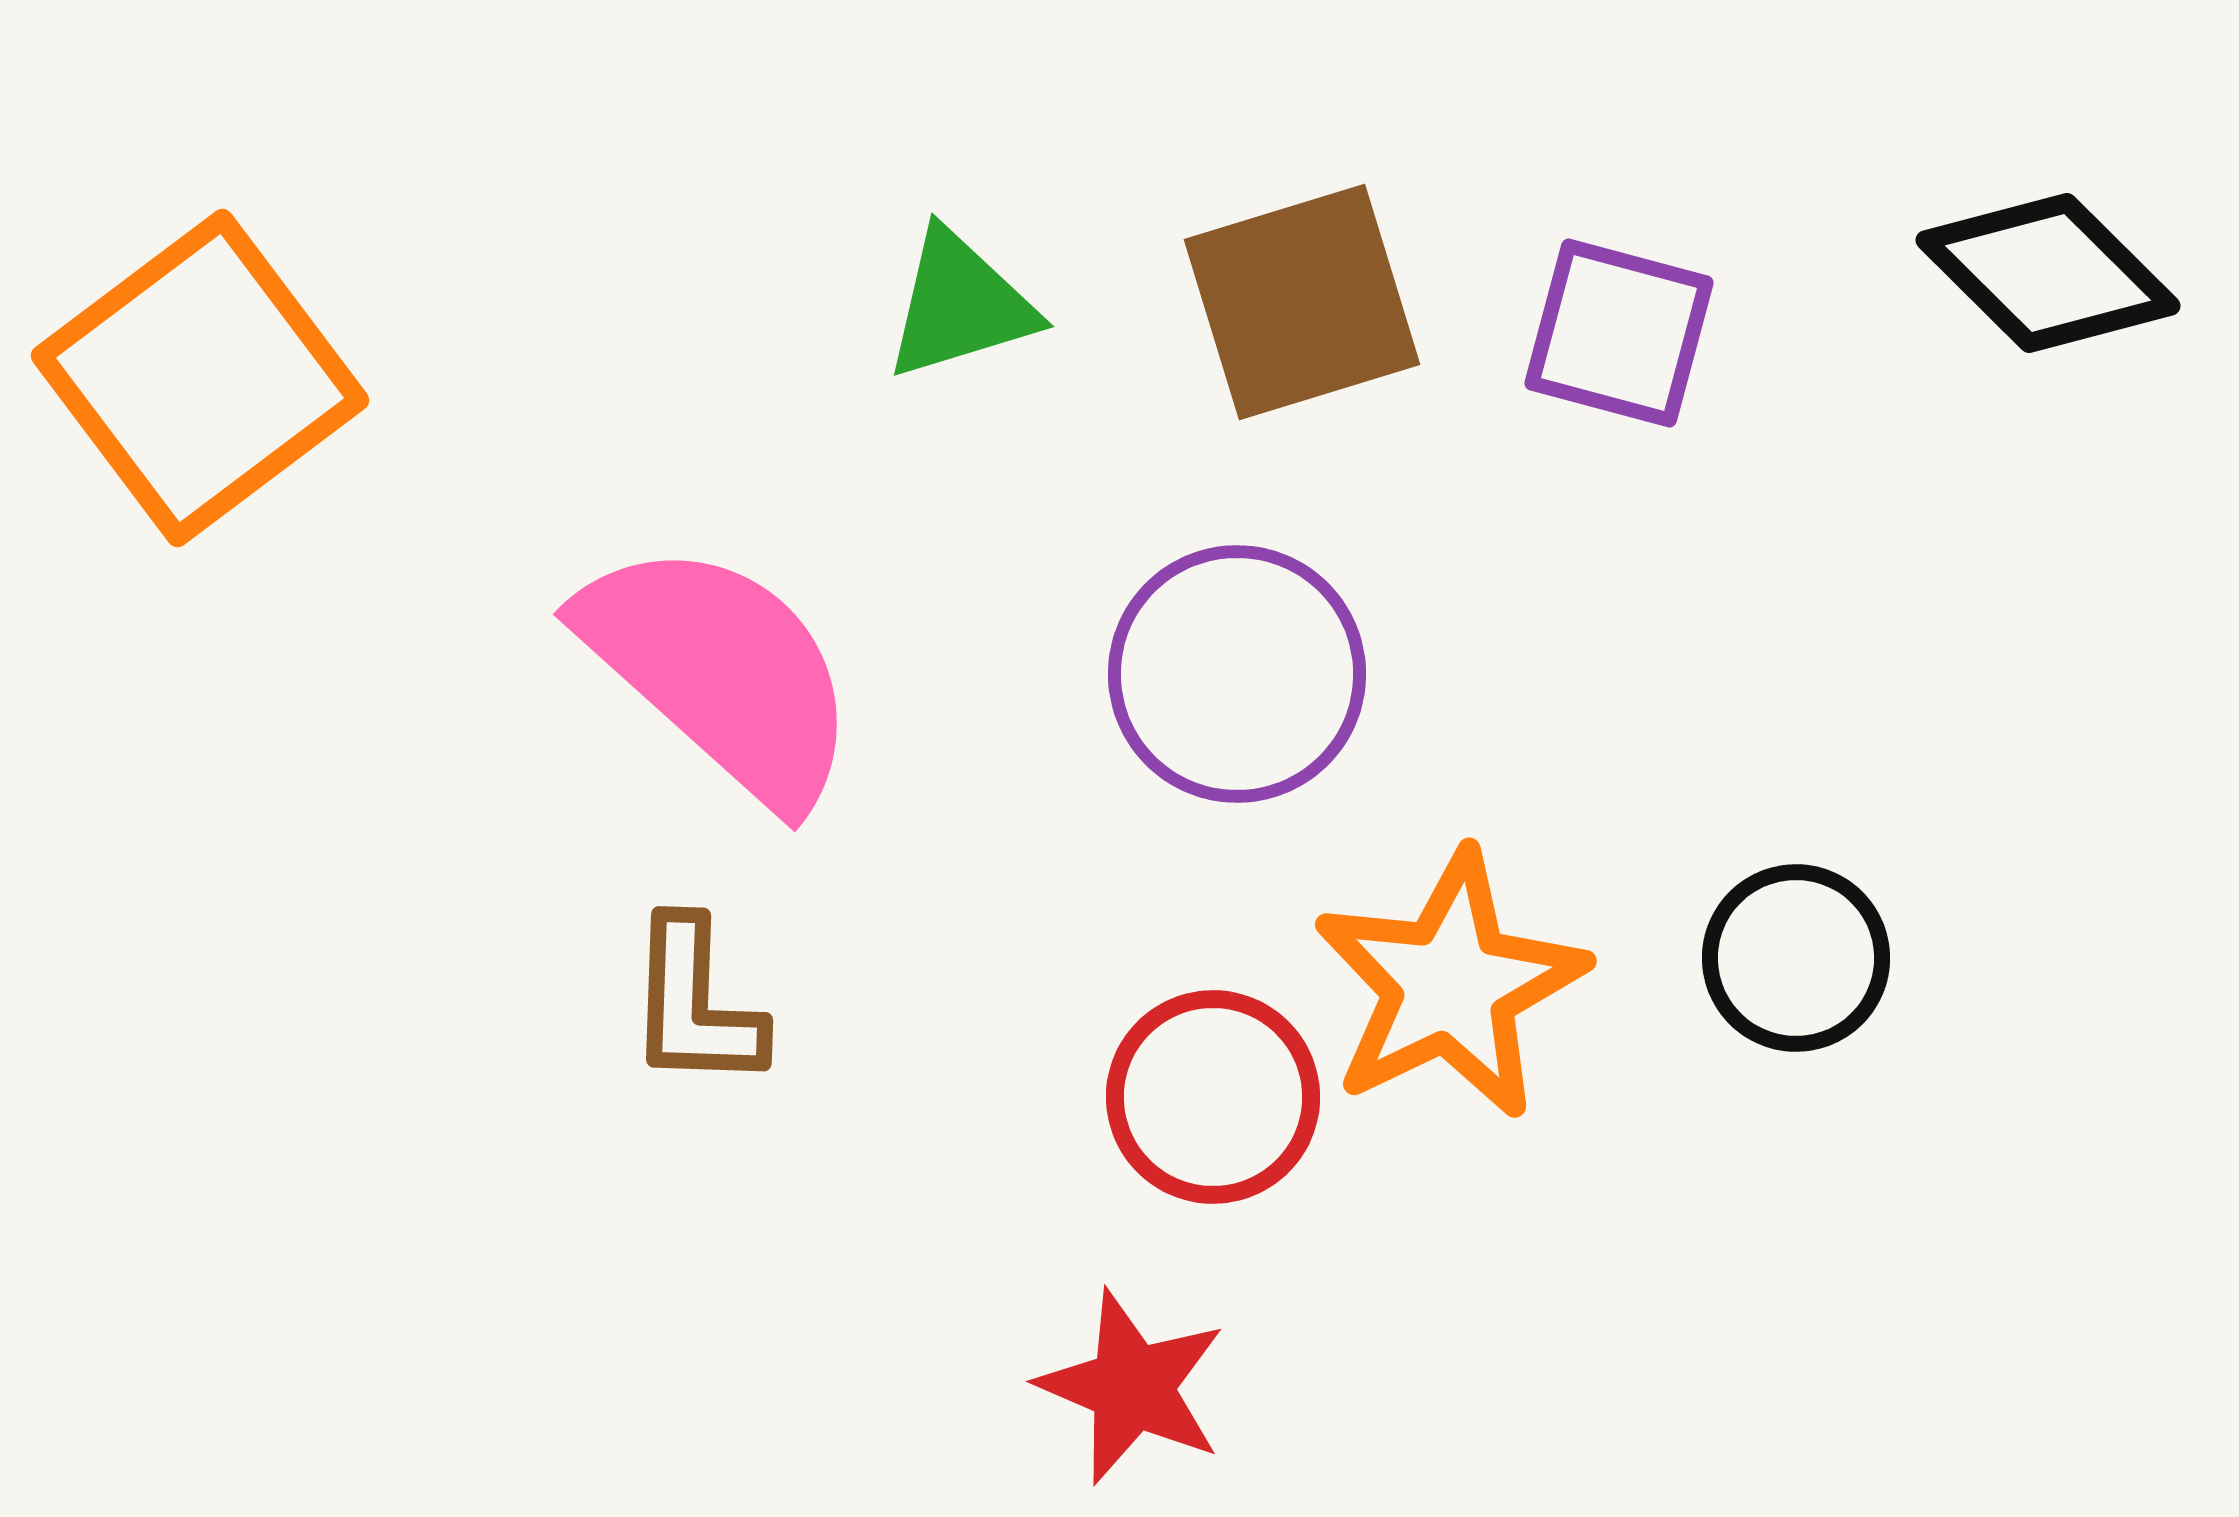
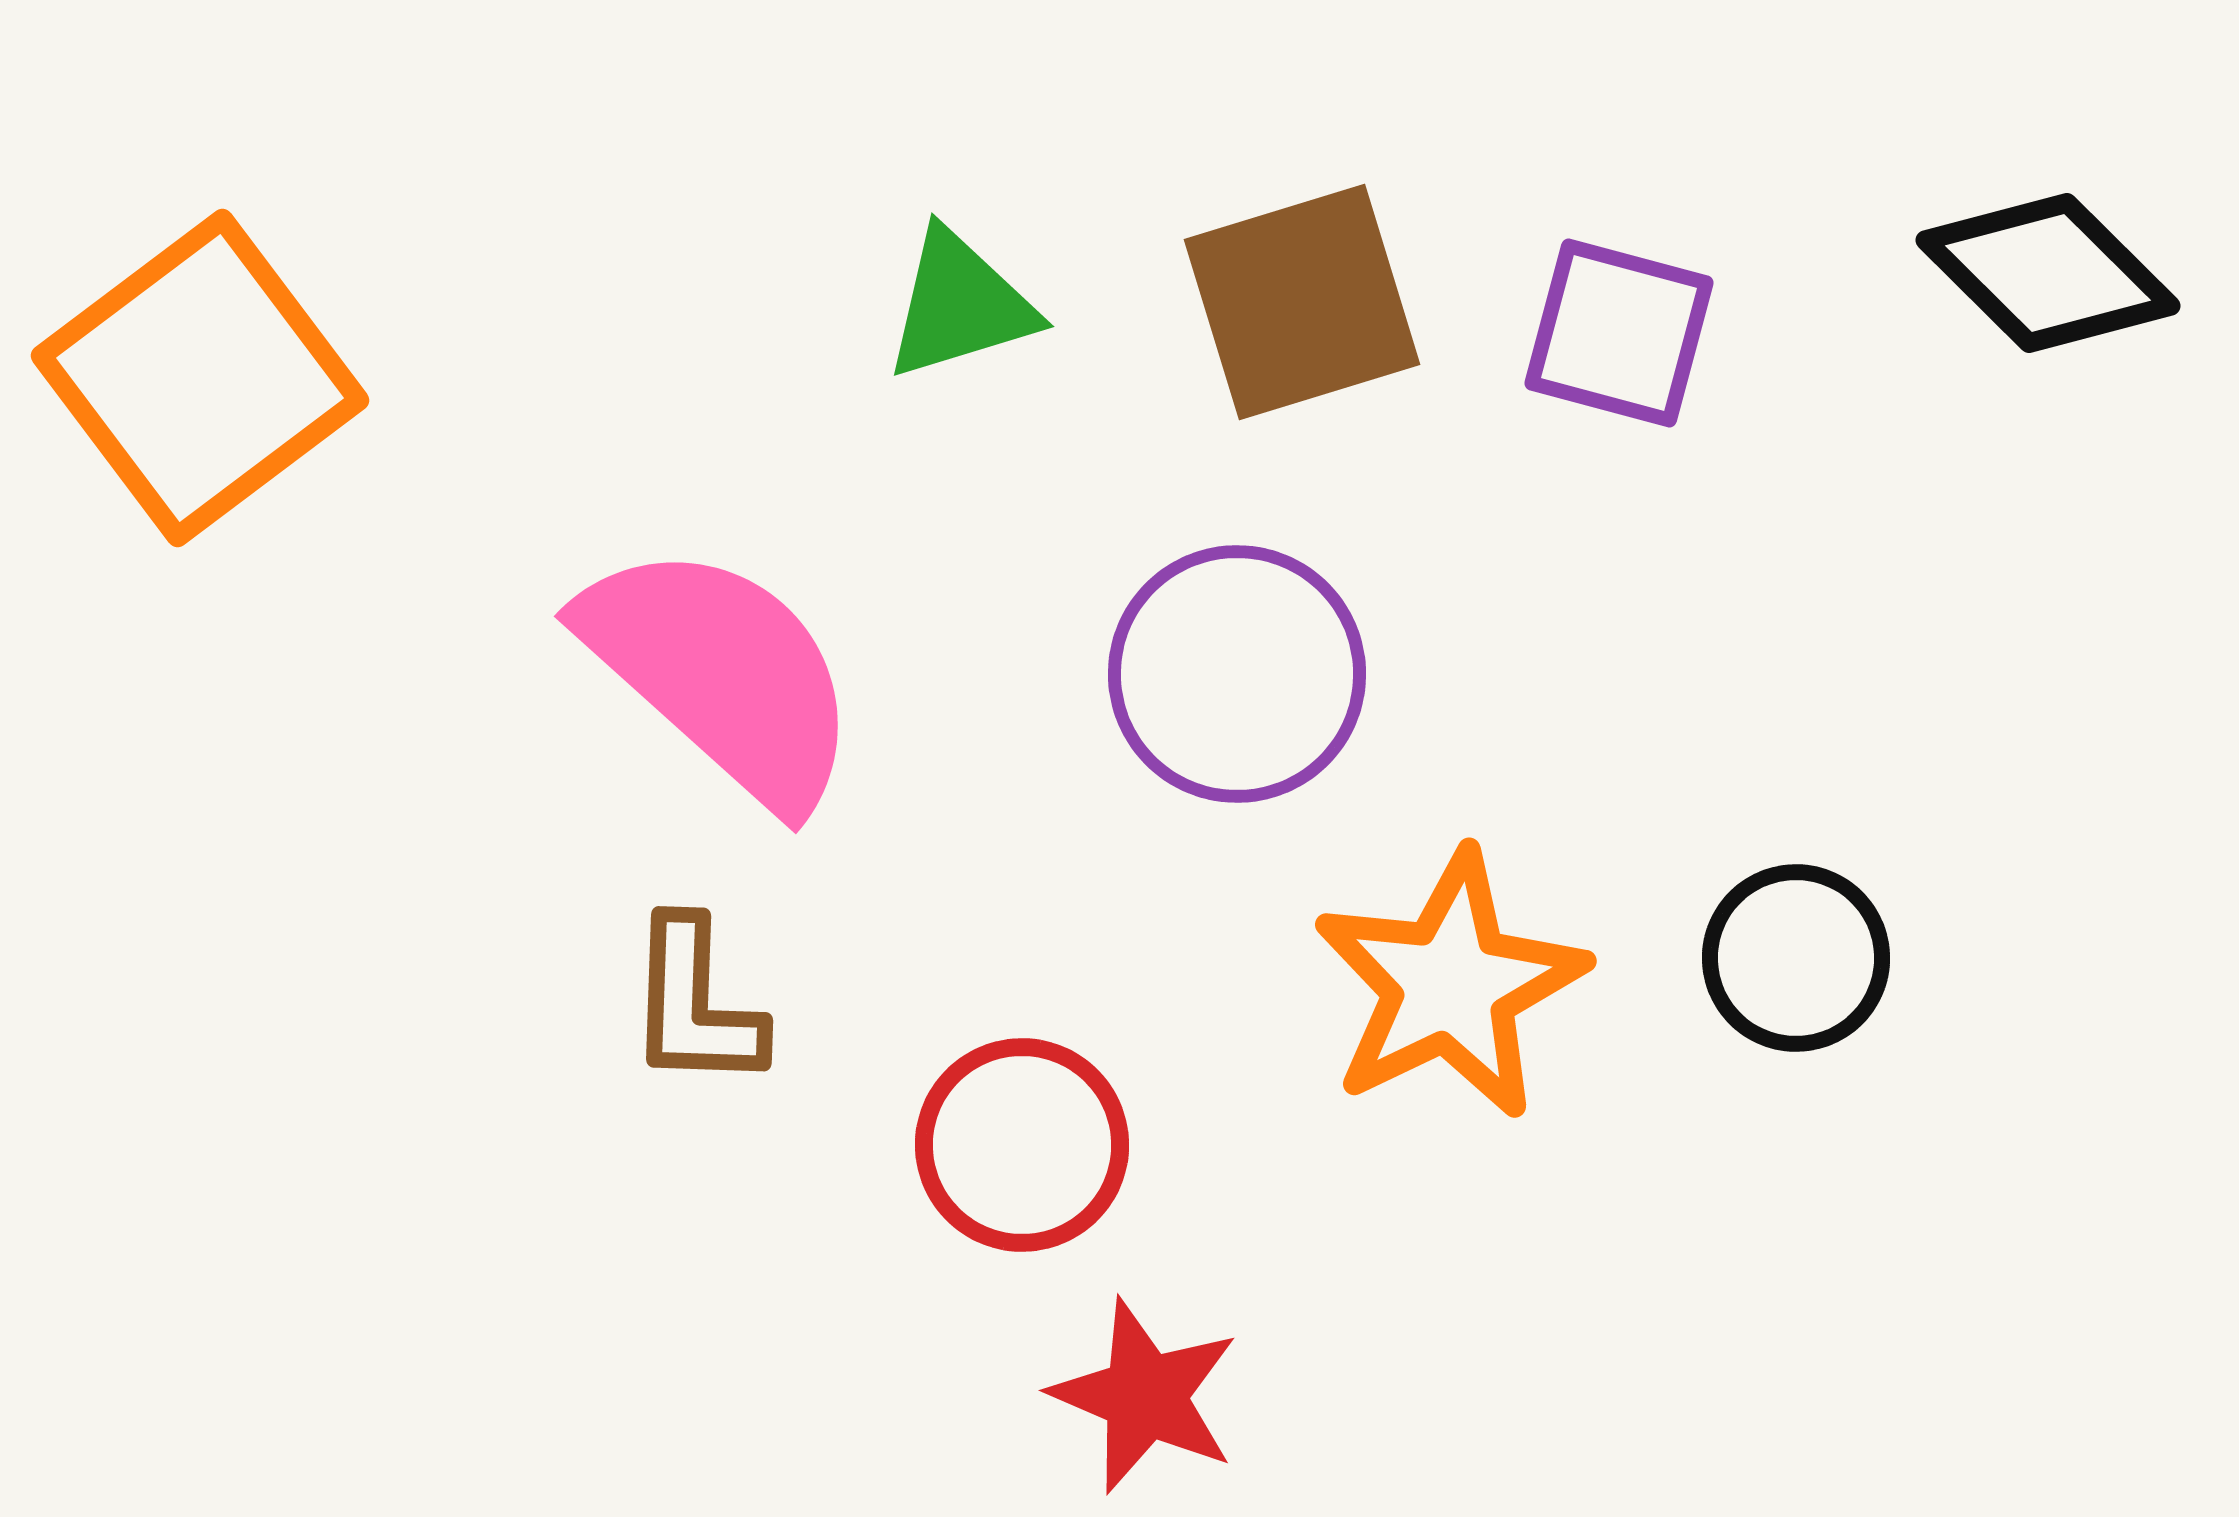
pink semicircle: moved 1 px right, 2 px down
red circle: moved 191 px left, 48 px down
red star: moved 13 px right, 9 px down
